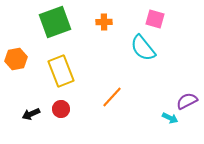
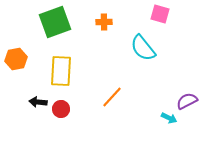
pink square: moved 5 px right, 5 px up
yellow rectangle: rotated 24 degrees clockwise
black arrow: moved 7 px right, 12 px up; rotated 30 degrees clockwise
cyan arrow: moved 1 px left
